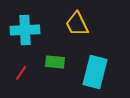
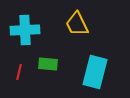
green rectangle: moved 7 px left, 2 px down
red line: moved 2 px left, 1 px up; rotated 21 degrees counterclockwise
